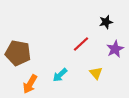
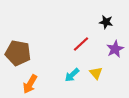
black star: rotated 24 degrees clockwise
cyan arrow: moved 12 px right
